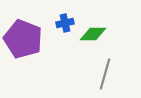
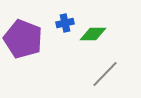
gray line: rotated 28 degrees clockwise
